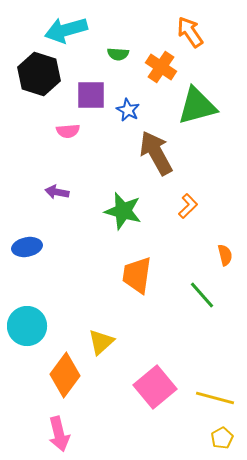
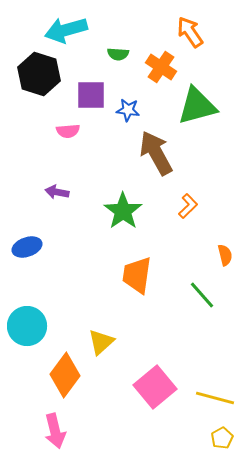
blue star: rotated 20 degrees counterclockwise
green star: rotated 21 degrees clockwise
blue ellipse: rotated 8 degrees counterclockwise
pink arrow: moved 4 px left, 3 px up
